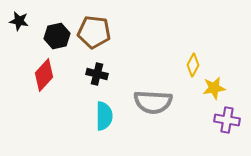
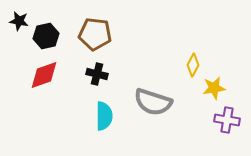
brown pentagon: moved 1 px right, 2 px down
black hexagon: moved 11 px left
red diamond: rotated 28 degrees clockwise
gray semicircle: rotated 15 degrees clockwise
